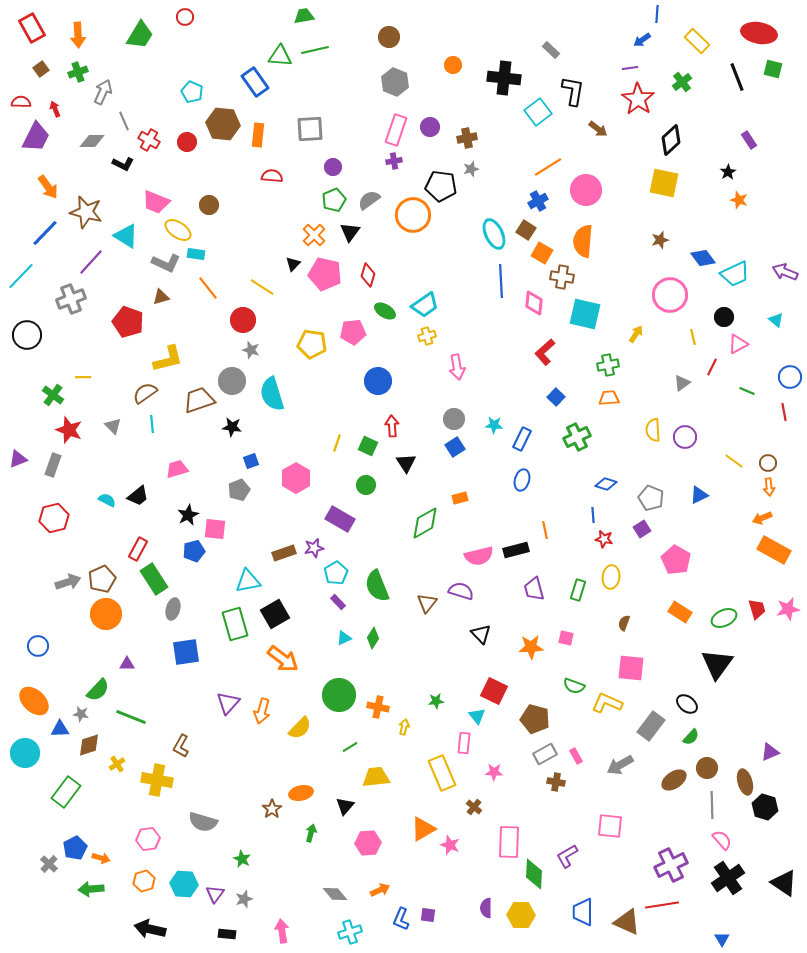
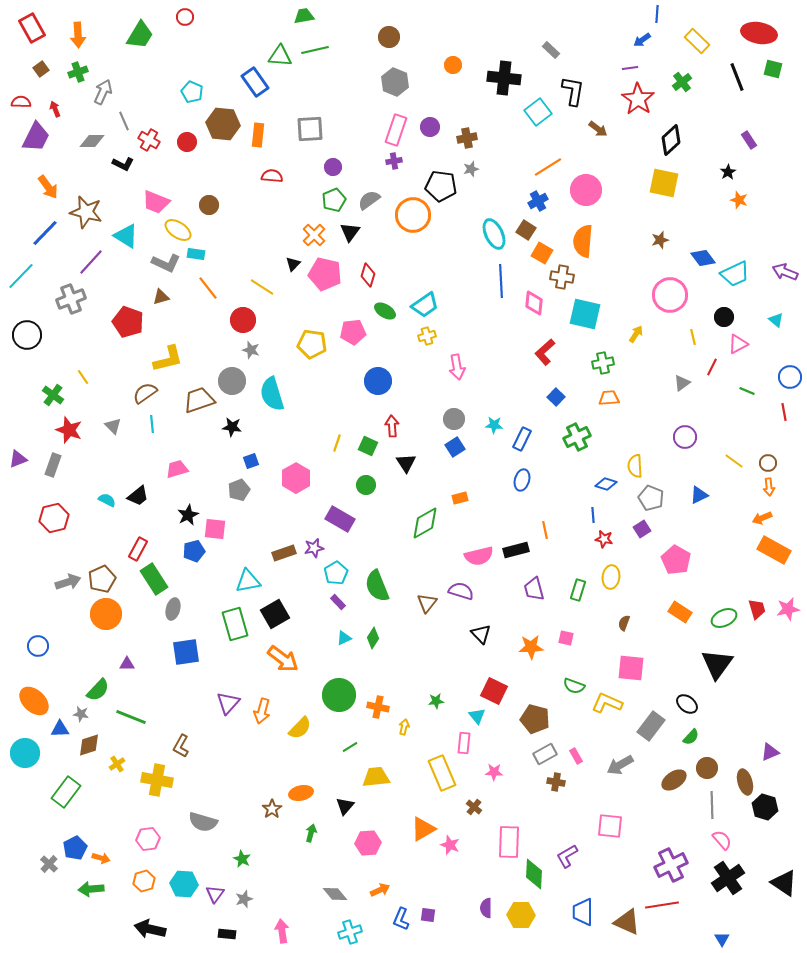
green cross at (608, 365): moved 5 px left, 2 px up
yellow line at (83, 377): rotated 56 degrees clockwise
yellow semicircle at (653, 430): moved 18 px left, 36 px down
